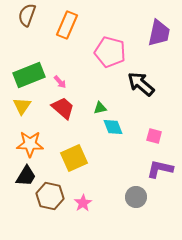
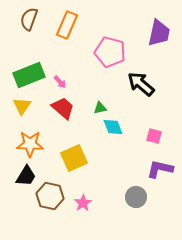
brown semicircle: moved 2 px right, 4 px down
